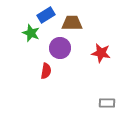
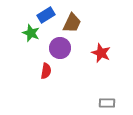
brown trapezoid: rotated 115 degrees clockwise
red star: rotated 12 degrees clockwise
